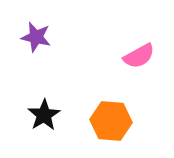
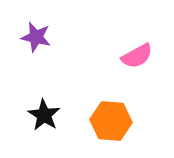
pink semicircle: moved 2 px left
black star: rotated 8 degrees counterclockwise
